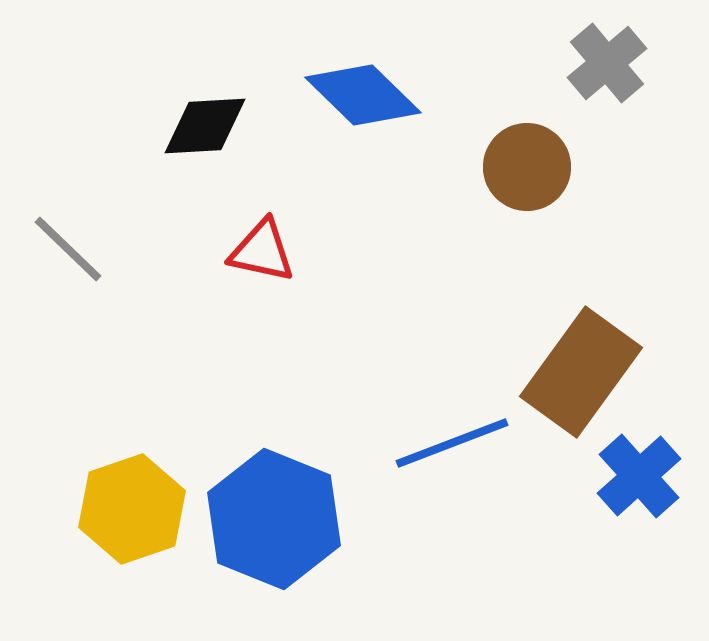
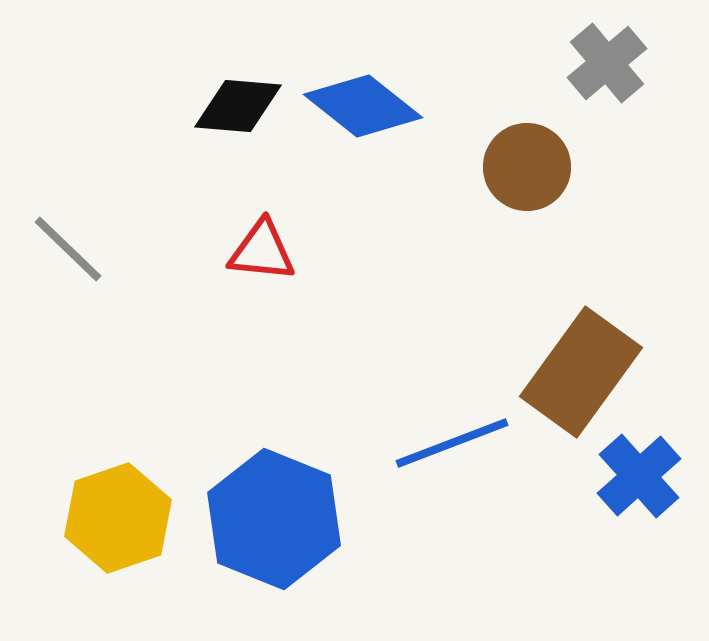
blue diamond: moved 11 px down; rotated 6 degrees counterclockwise
black diamond: moved 33 px right, 20 px up; rotated 8 degrees clockwise
red triangle: rotated 6 degrees counterclockwise
yellow hexagon: moved 14 px left, 9 px down
